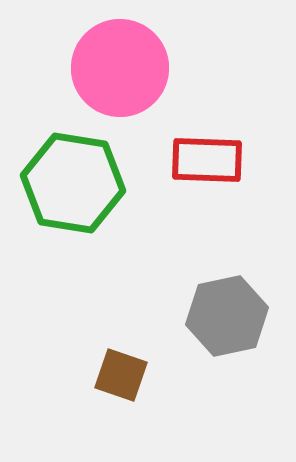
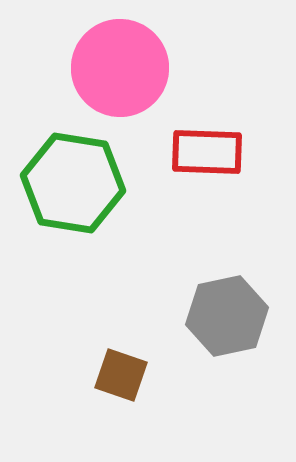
red rectangle: moved 8 px up
